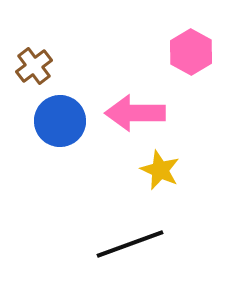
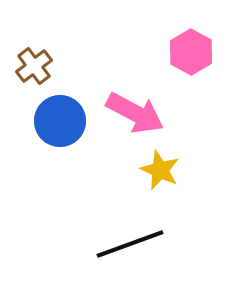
pink arrow: rotated 152 degrees counterclockwise
